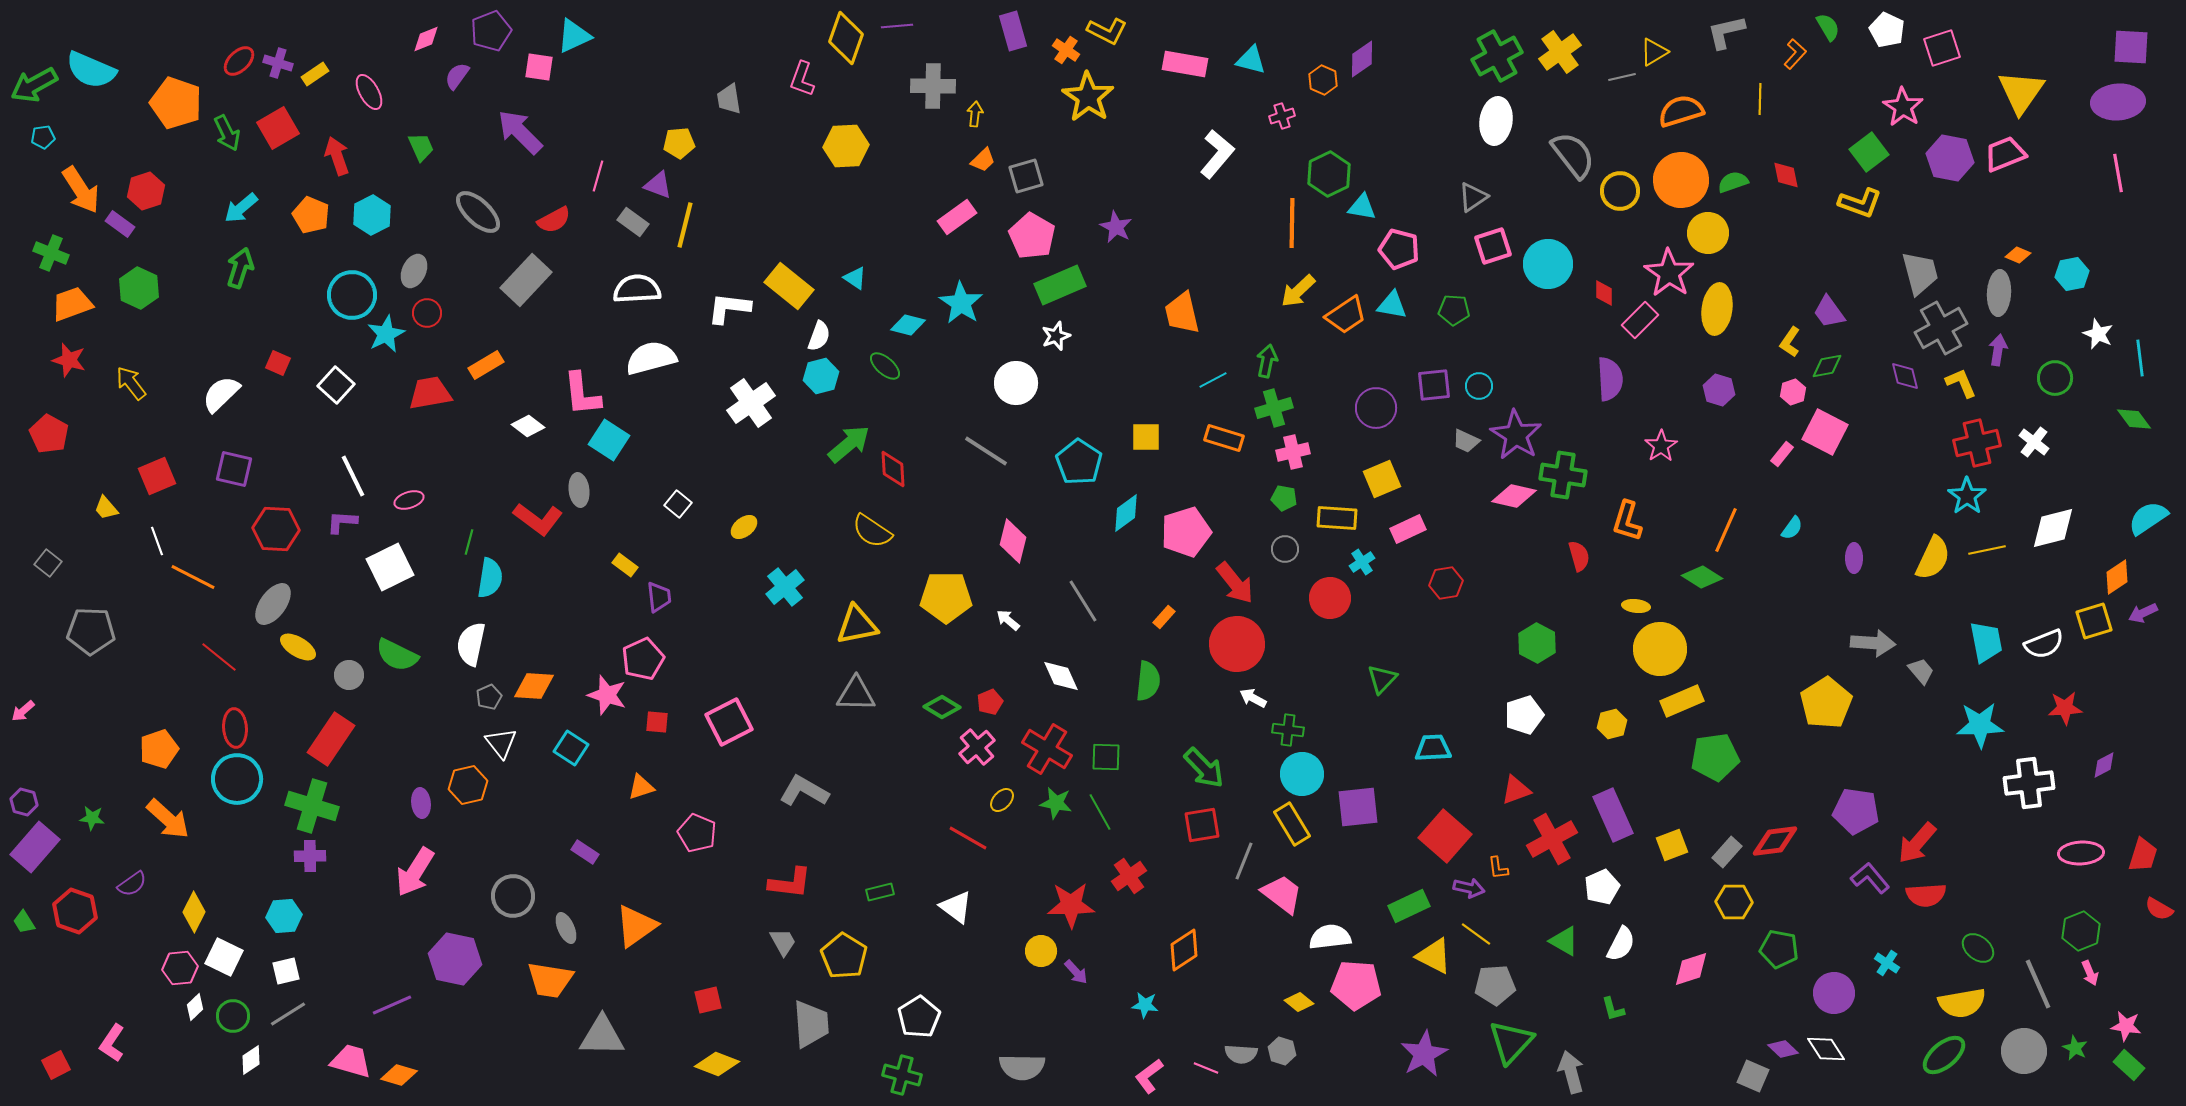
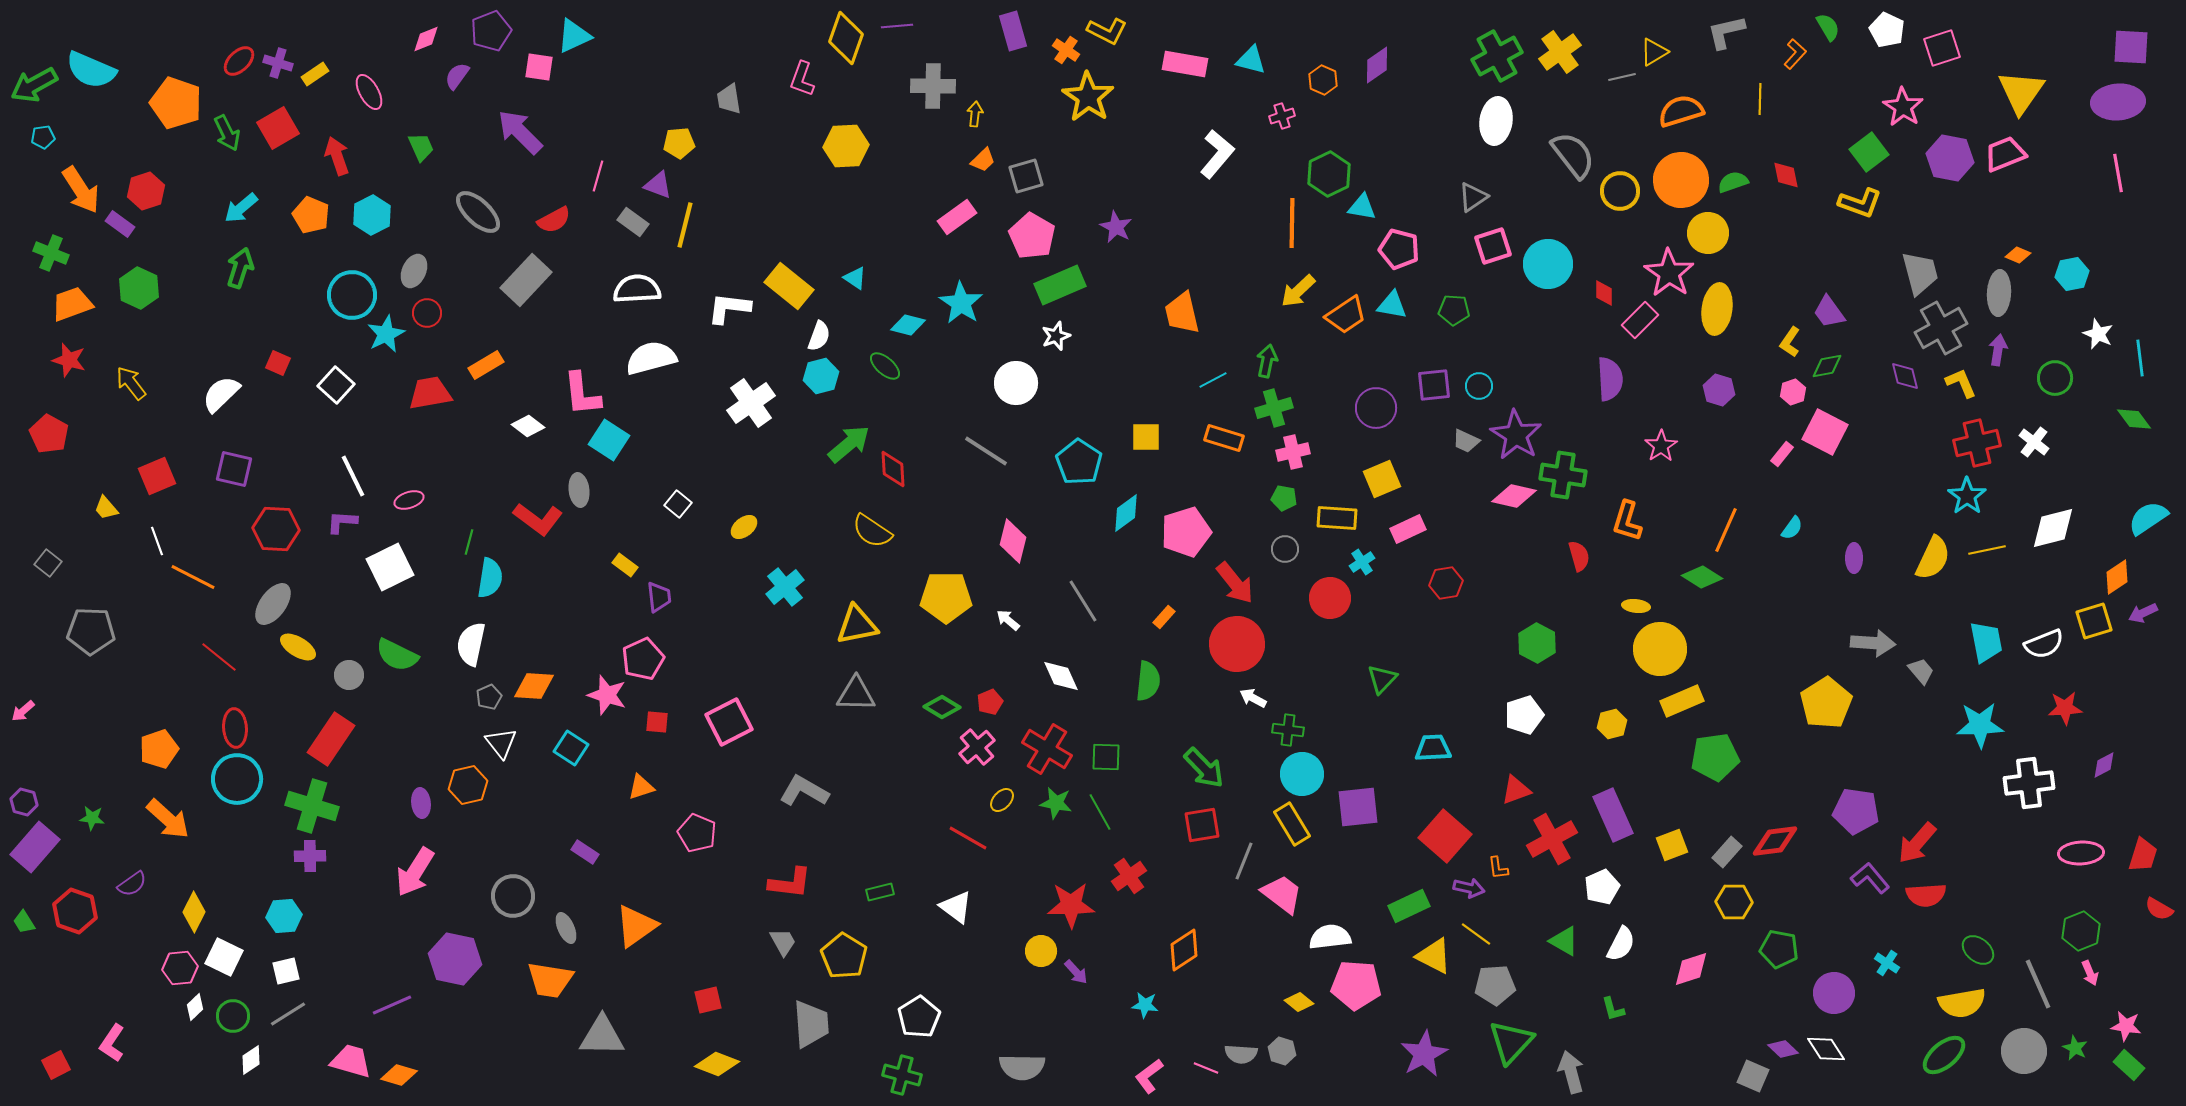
purple diamond at (1362, 59): moved 15 px right, 6 px down
green ellipse at (1978, 948): moved 2 px down
